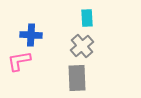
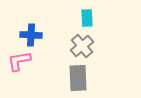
gray rectangle: moved 1 px right
